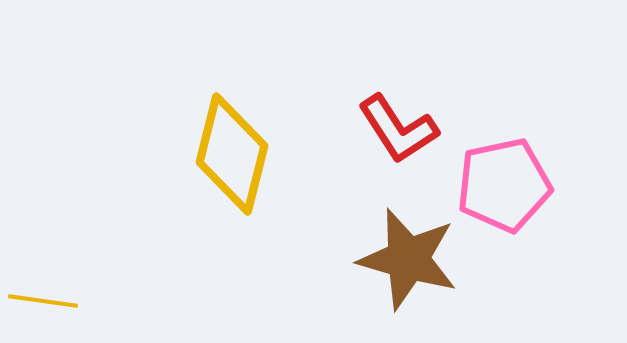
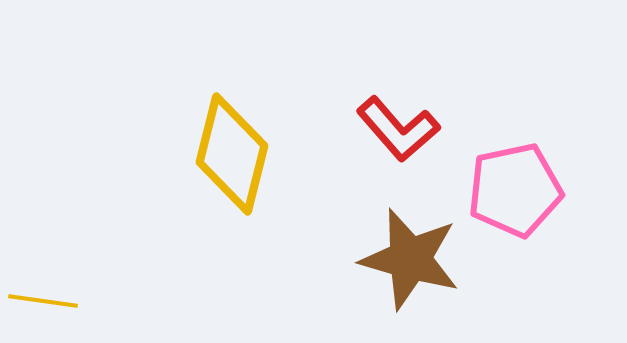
red L-shape: rotated 8 degrees counterclockwise
pink pentagon: moved 11 px right, 5 px down
brown star: moved 2 px right
